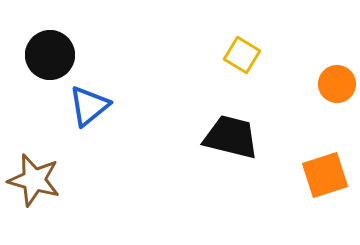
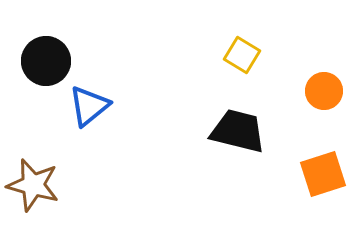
black circle: moved 4 px left, 6 px down
orange circle: moved 13 px left, 7 px down
black trapezoid: moved 7 px right, 6 px up
orange square: moved 2 px left, 1 px up
brown star: moved 1 px left, 5 px down
